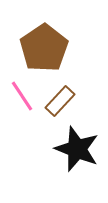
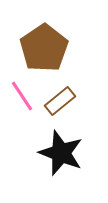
brown rectangle: rotated 8 degrees clockwise
black star: moved 16 px left, 4 px down
